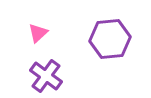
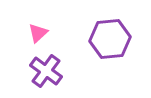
purple cross: moved 5 px up
